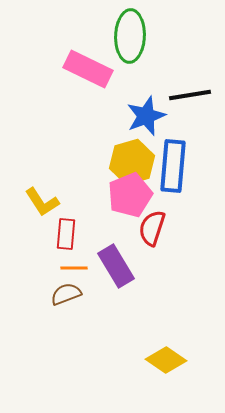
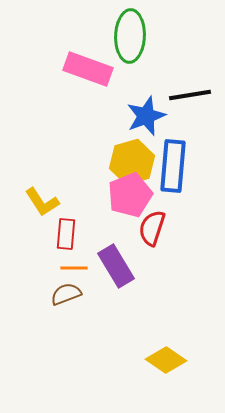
pink rectangle: rotated 6 degrees counterclockwise
